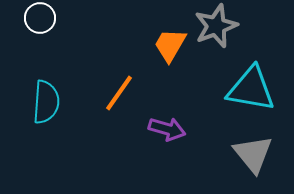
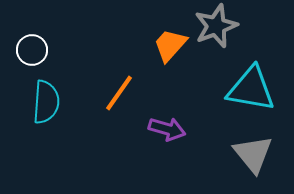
white circle: moved 8 px left, 32 px down
orange trapezoid: rotated 12 degrees clockwise
